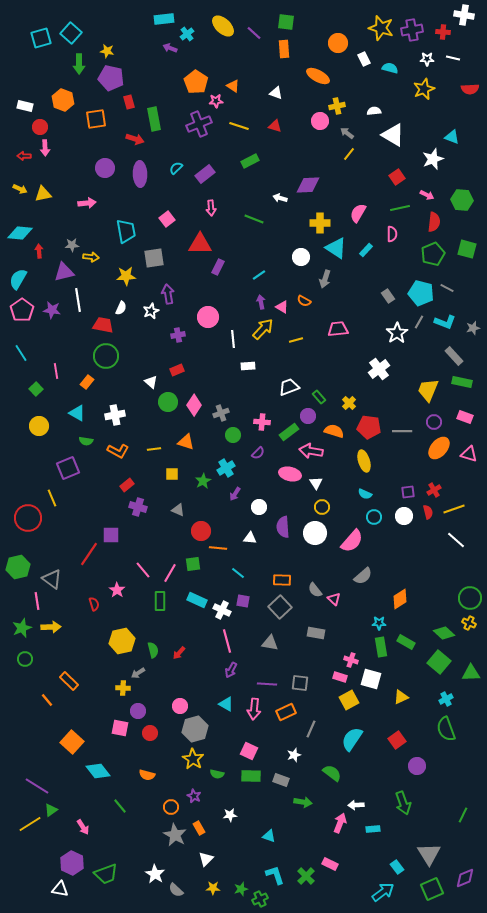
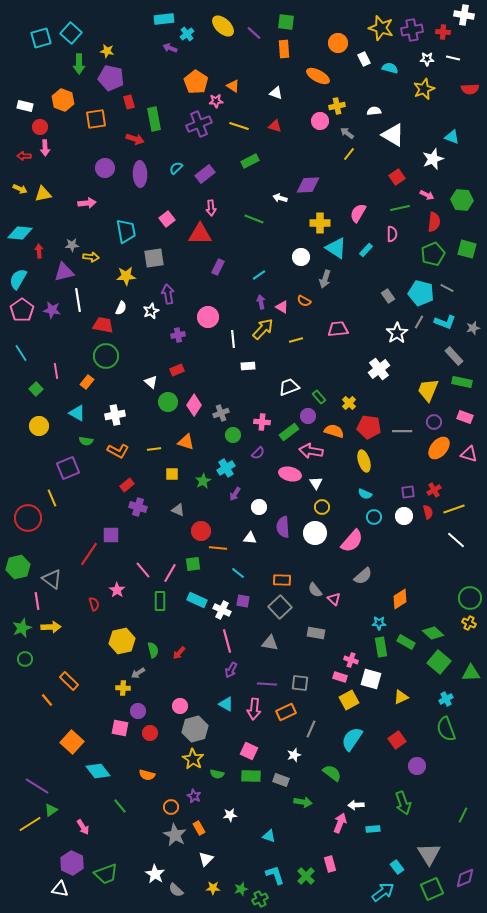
red triangle at (200, 244): moved 10 px up
green diamond at (444, 633): moved 11 px left
pink rectangle at (330, 864): rotated 49 degrees clockwise
